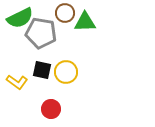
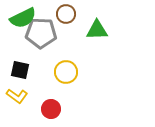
brown circle: moved 1 px right, 1 px down
green semicircle: moved 3 px right
green triangle: moved 12 px right, 8 px down
gray pentagon: rotated 8 degrees counterclockwise
black square: moved 22 px left
yellow L-shape: moved 14 px down
